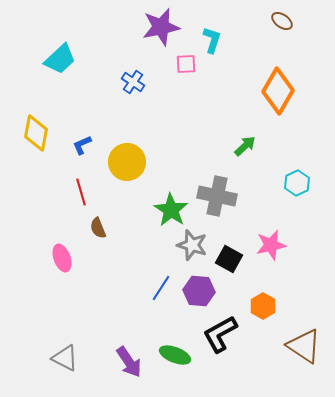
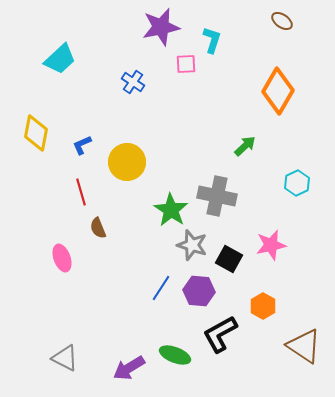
purple arrow: moved 6 px down; rotated 92 degrees clockwise
